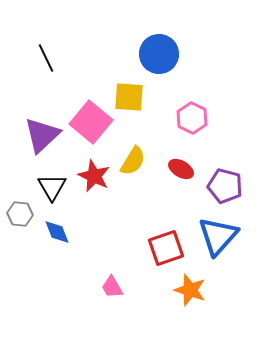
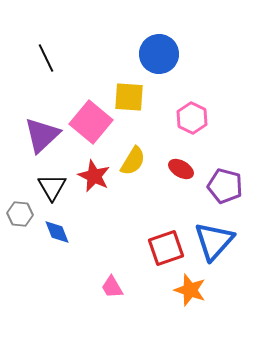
blue triangle: moved 4 px left, 5 px down
